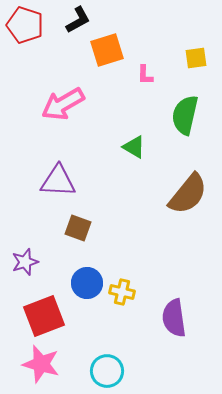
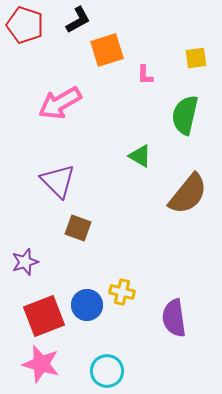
pink arrow: moved 3 px left, 1 px up
green triangle: moved 6 px right, 9 px down
purple triangle: rotated 42 degrees clockwise
blue circle: moved 22 px down
